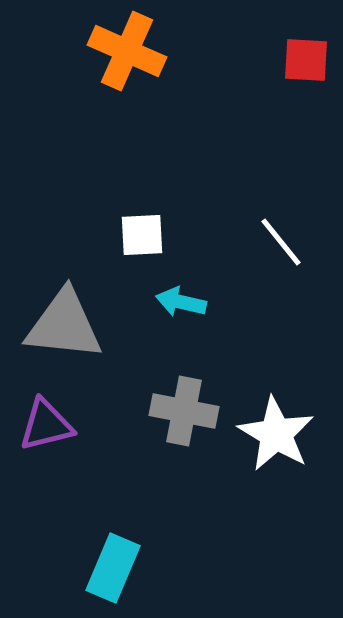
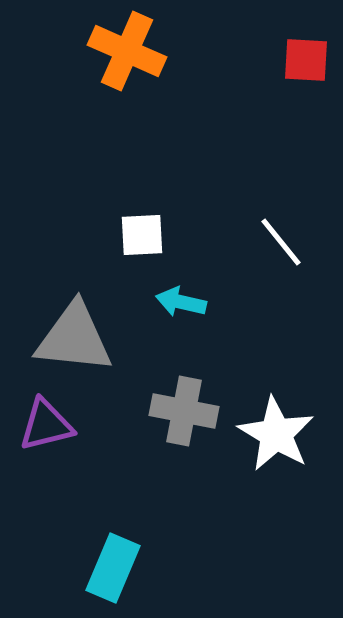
gray triangle: moved 10 px right, 13 px down
